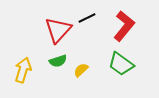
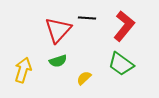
black line: rotated 30 degrees clockwise
yellow semicircle: moved 3 px right, 8 px down
